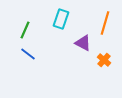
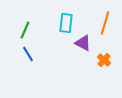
cyan rectangle: moved 5 px right, 4 px down; rotated 12 degrees counterclockwise
blue line: rotated 21 degrees clockwise
